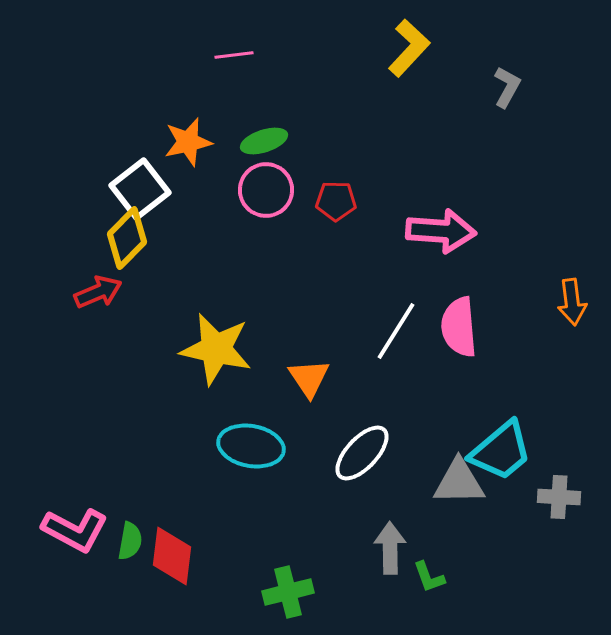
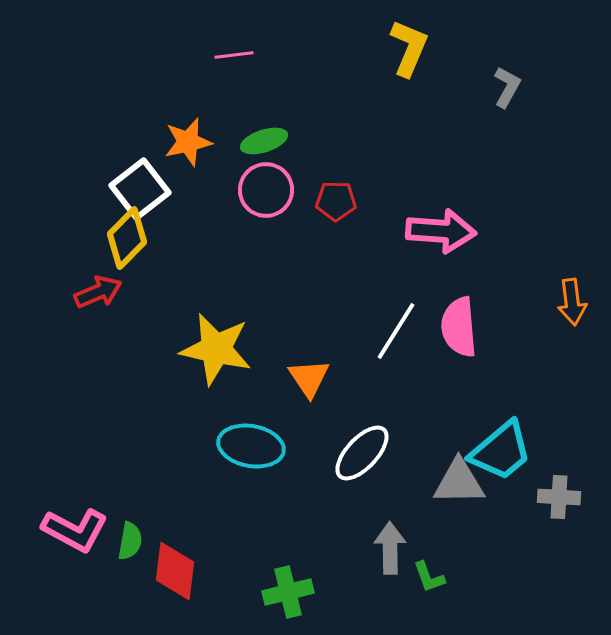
yellow L-shape: rotated 20 degrees counterclockwise
red diamond: moved 3 px right, 15 px down
